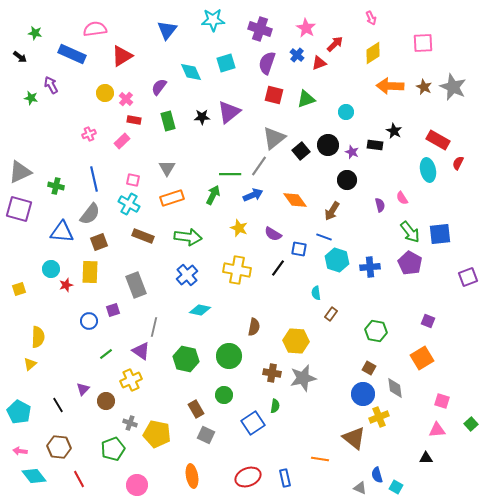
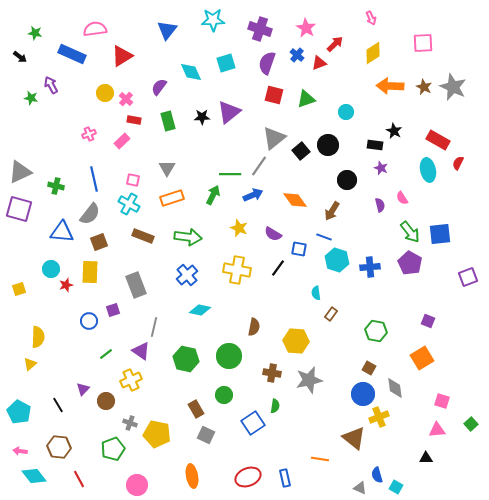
purple star at (352, 152): moved 29 px right, 16 px down
gray star at (303, 378): moved 6 px right, 2 px down
